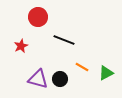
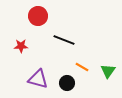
red circle: moved 1 px up
red star: rotated 24 degrees clockwise
green triangle: moved 2 px right, 2 px up; rotated 28 degrees counterclockwise
black circle: moved 7 px right, 4 px down
